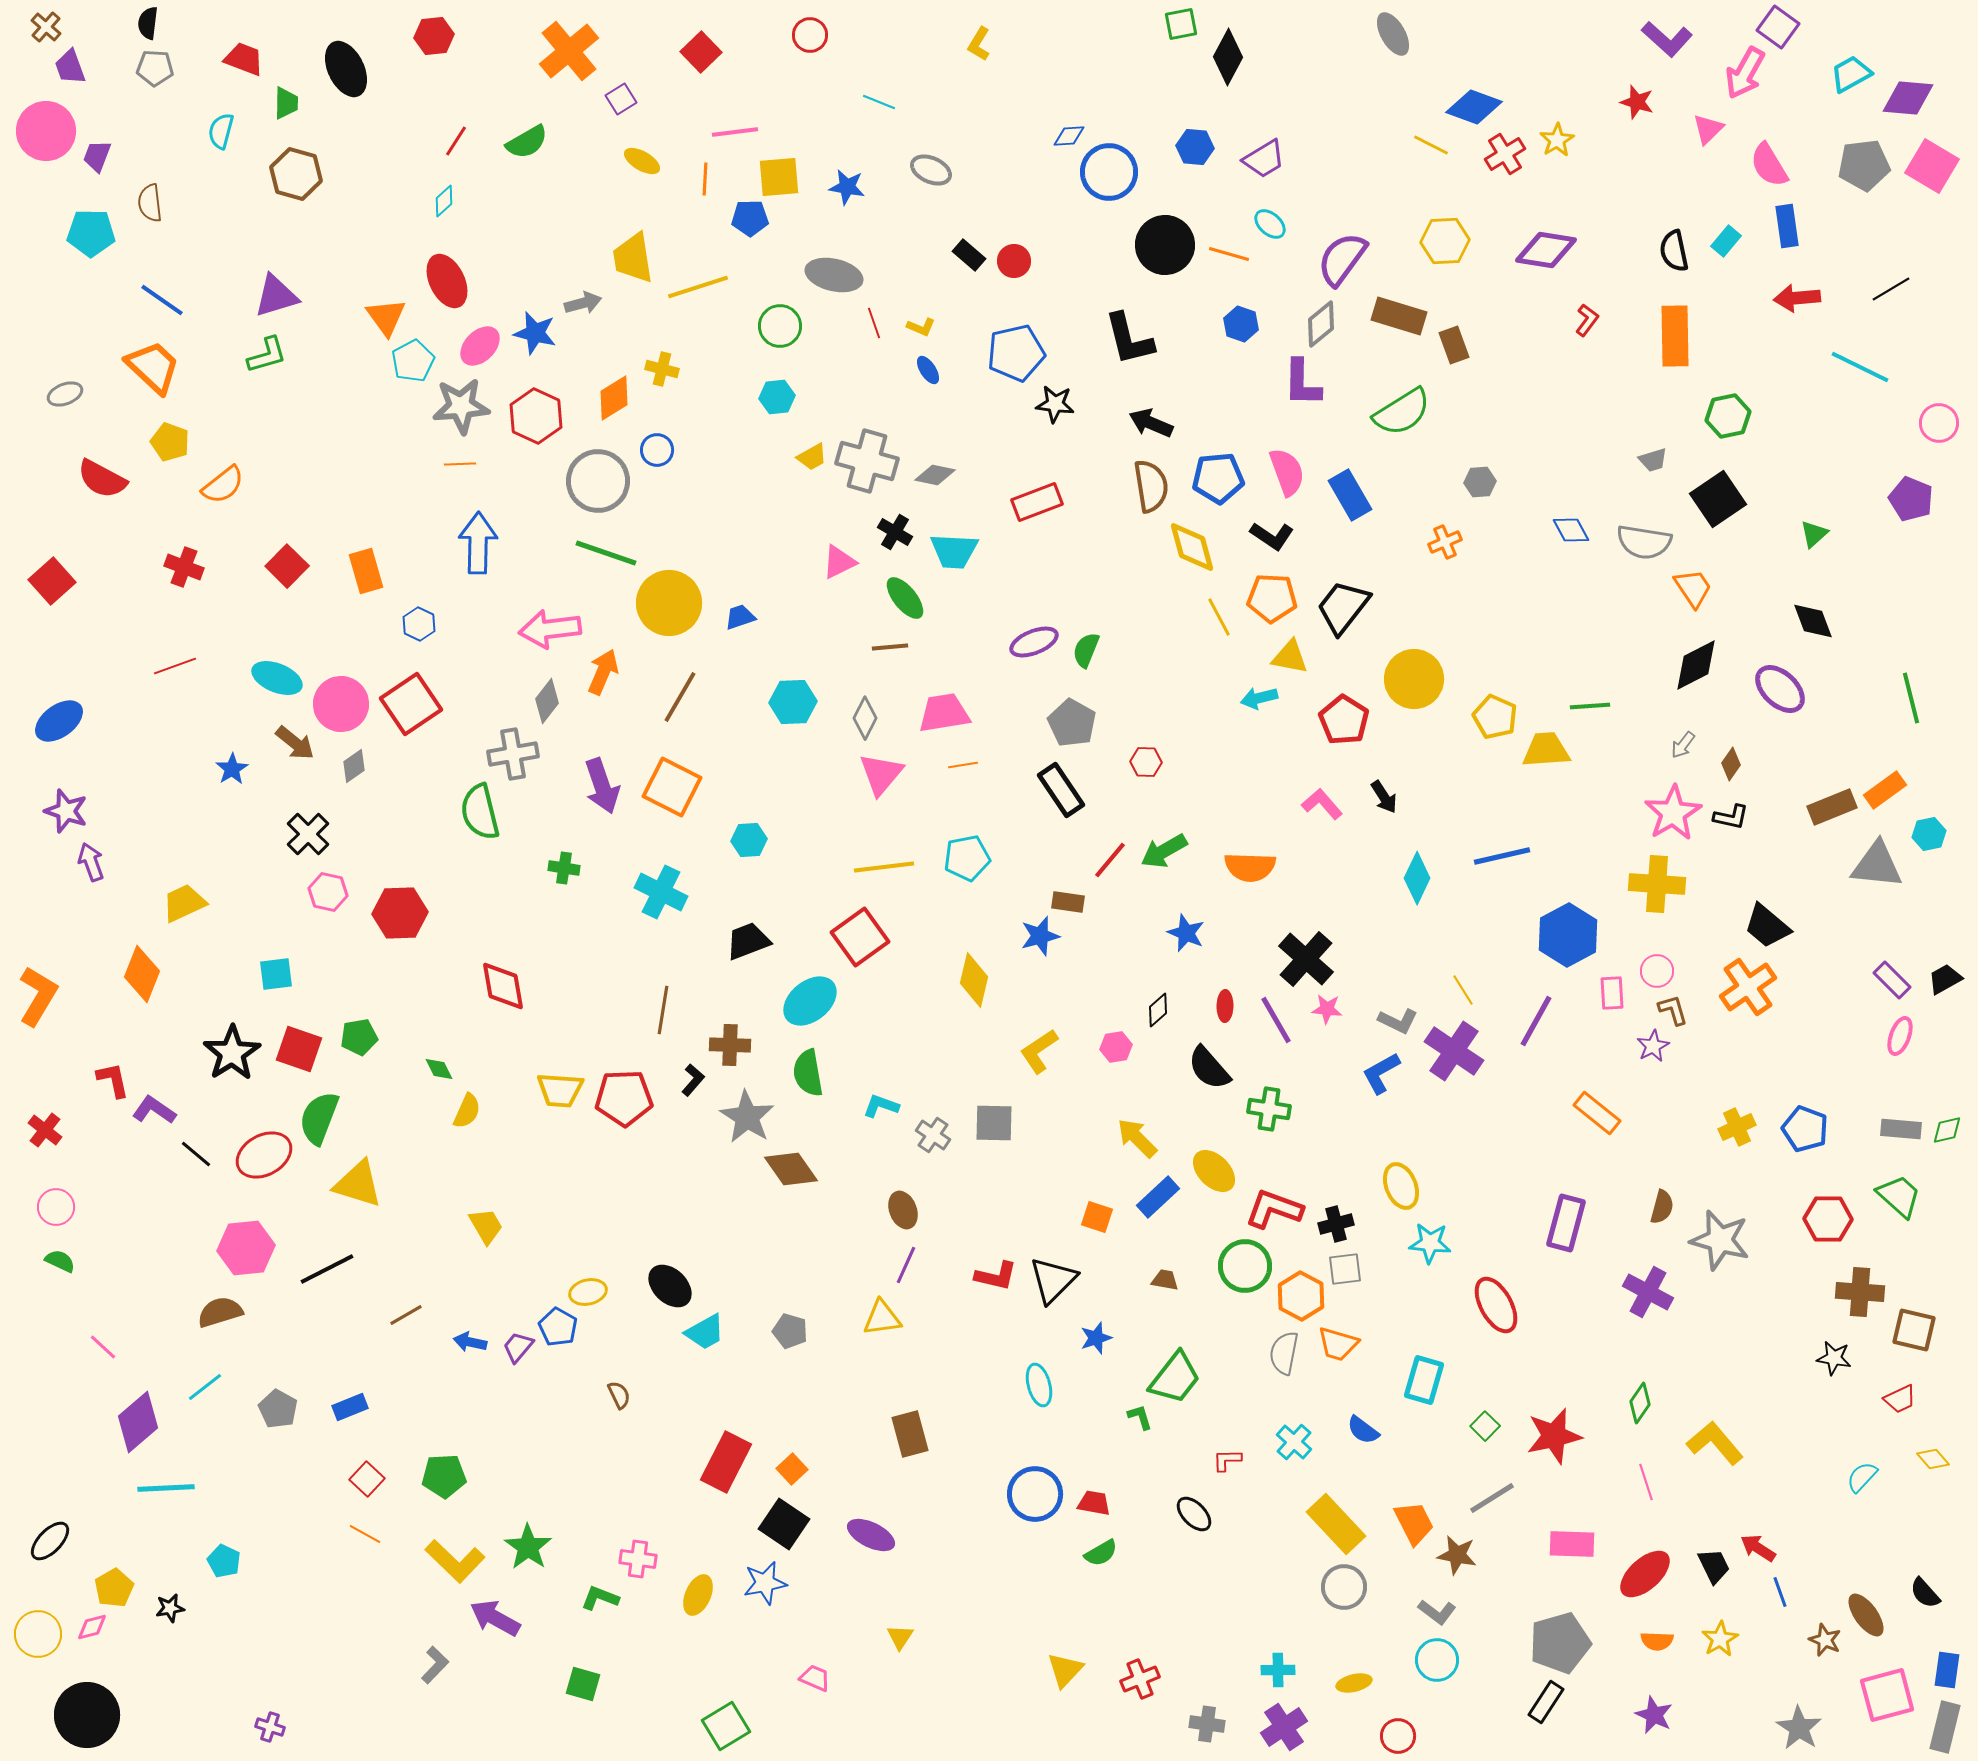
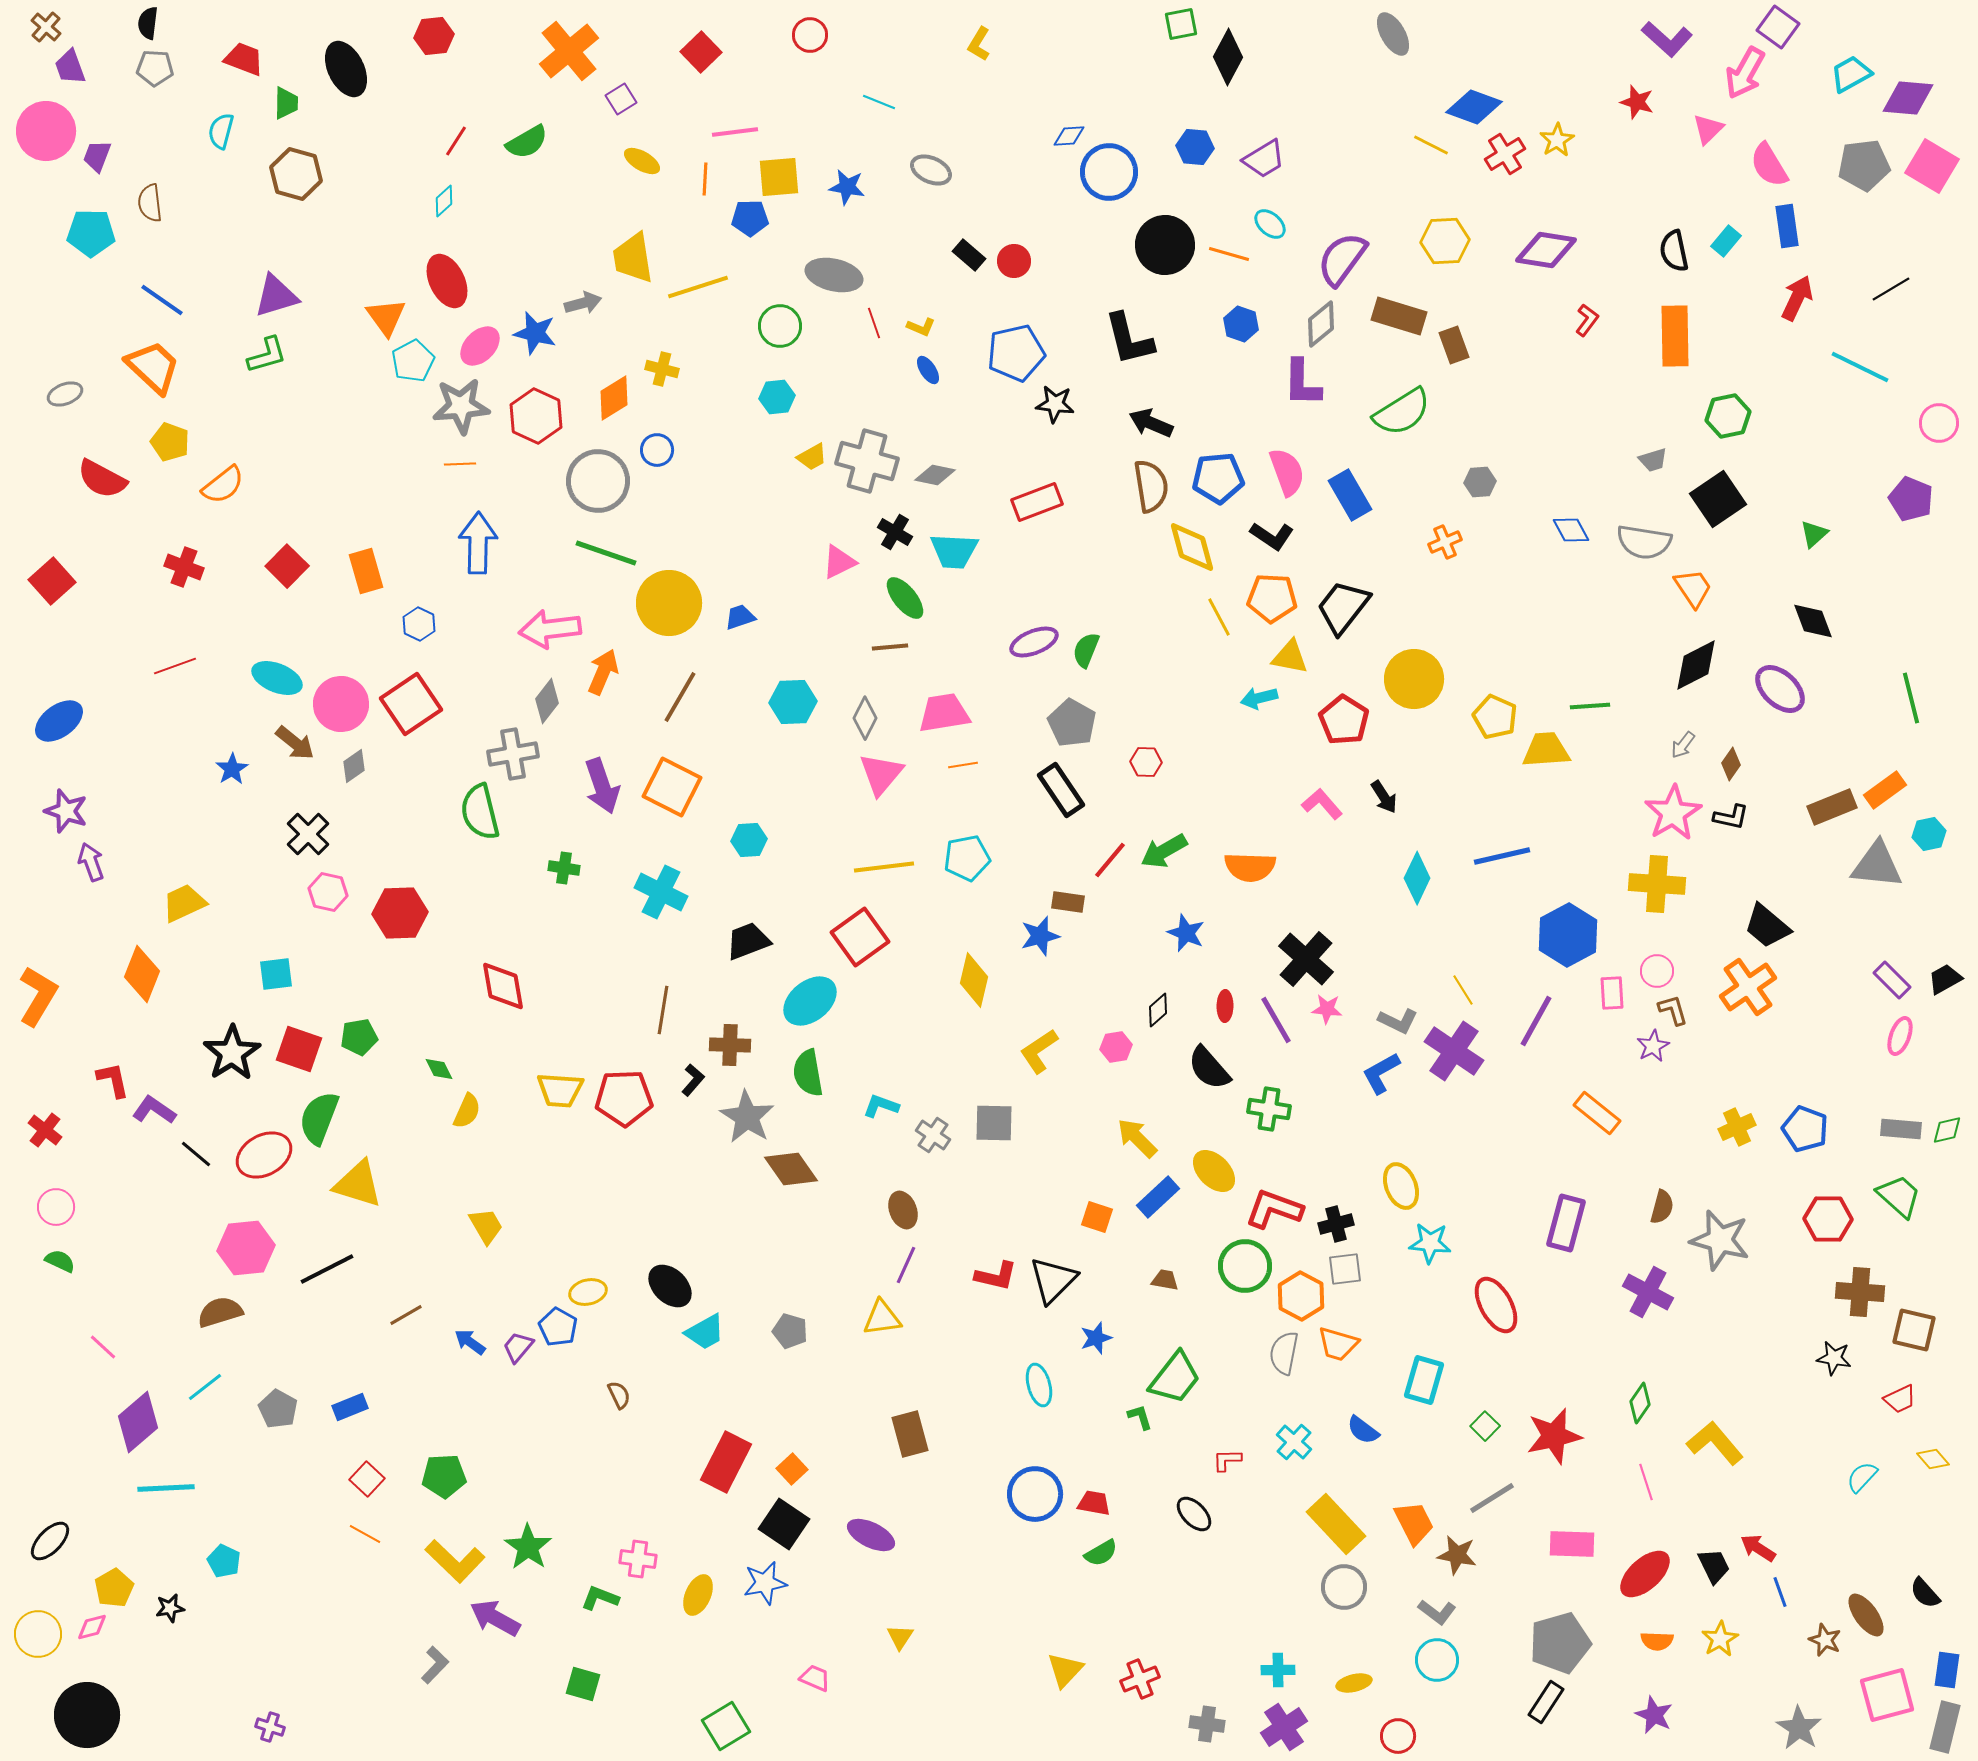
red arrow at (1797, 298): rotated 120 degrees clockwise
blue arrow at (470, 1342): rotated 24 degrees clockwise
